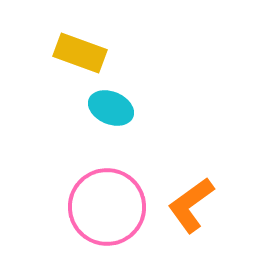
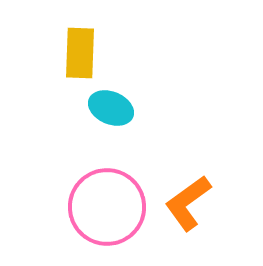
yellow rectangle: rotated 72 degrees clockwise
orange L-shape: moved 3 px left, 2 px up
